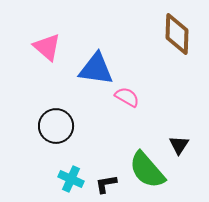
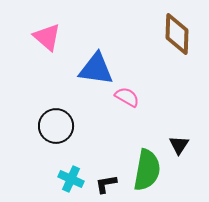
pink triangle: moved 10 px up
green semicircle: rotated 129 degrees counterclockwise
